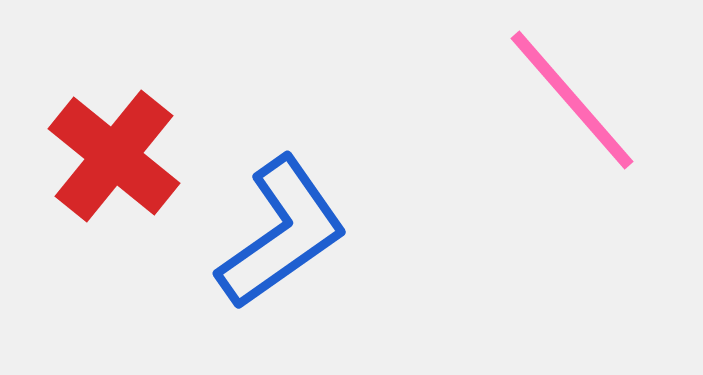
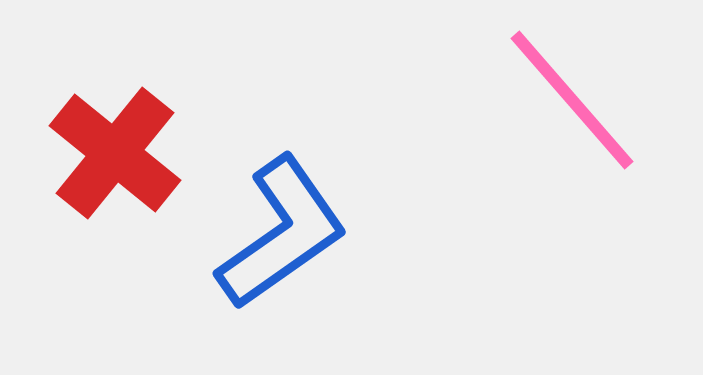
red cross: moved 1 px right, 3 px up
